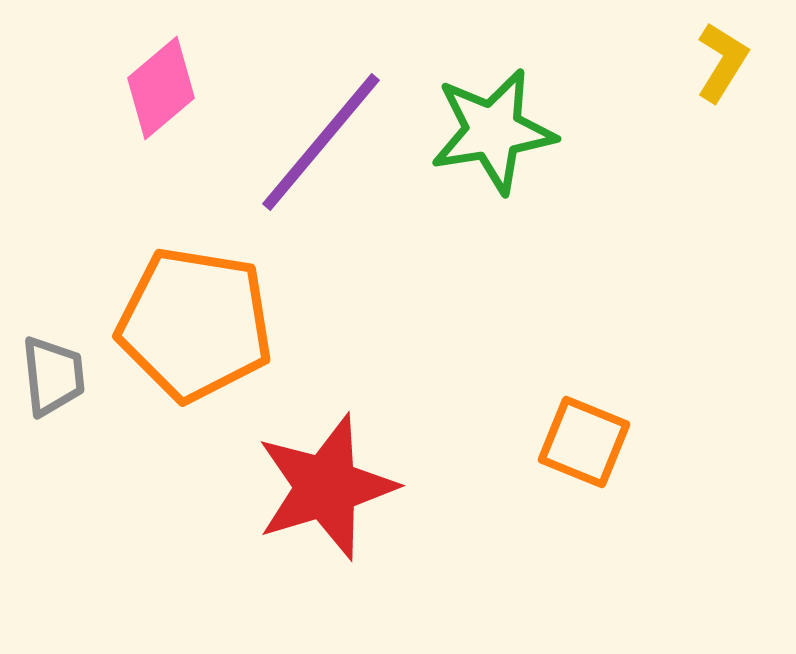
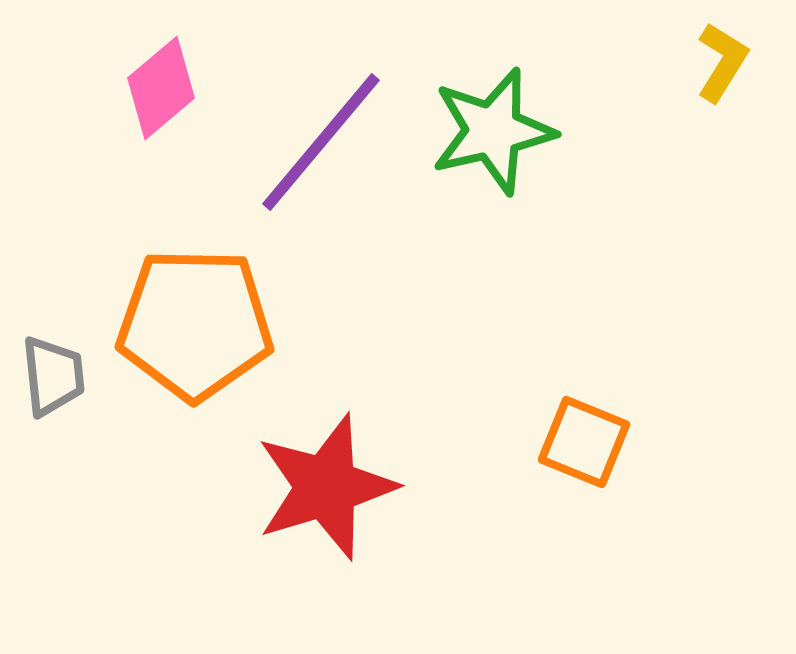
green star: rotated 4 degrees counterclockwise
orange pentagon: rotated 8 degrees counterclockwise
